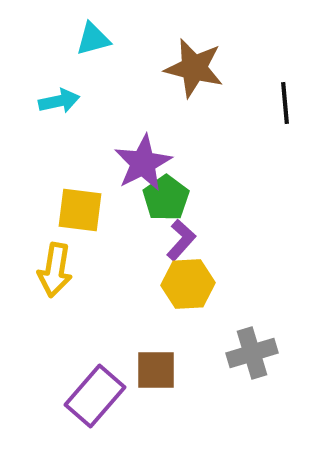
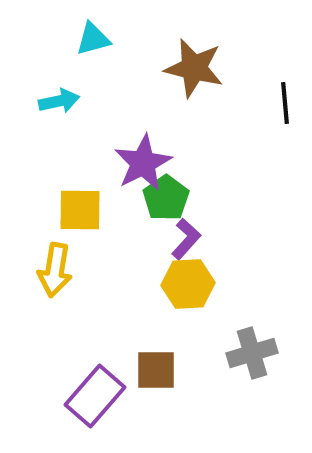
yellow square: rotated 6 degrees counterclockwise
purple L-shape: moved 5 px right, 1 px up
